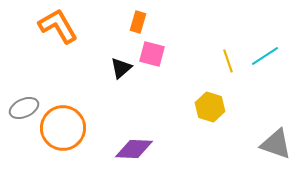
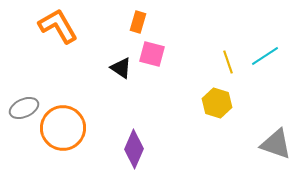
yellow line: moved 1 px down
black triangle: rotated 45 degrees counterclockwise
yellow hexagon: moved 7 px right, 4 px up
purple diamond: rotated 69 degrees counterclockwise
